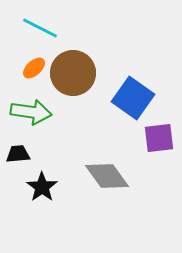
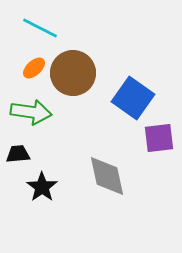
gray diamond: rotated 24 degrees clockwise
